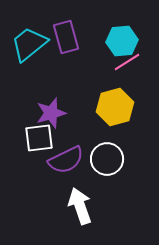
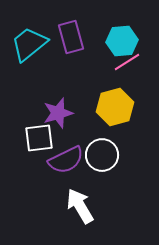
purple rectangle: moved 5 px right
purple star: moved 7 px right
white circle: moved 5 px left, 4 px up
white arrow: rotated 12 degrees counterclockwise
